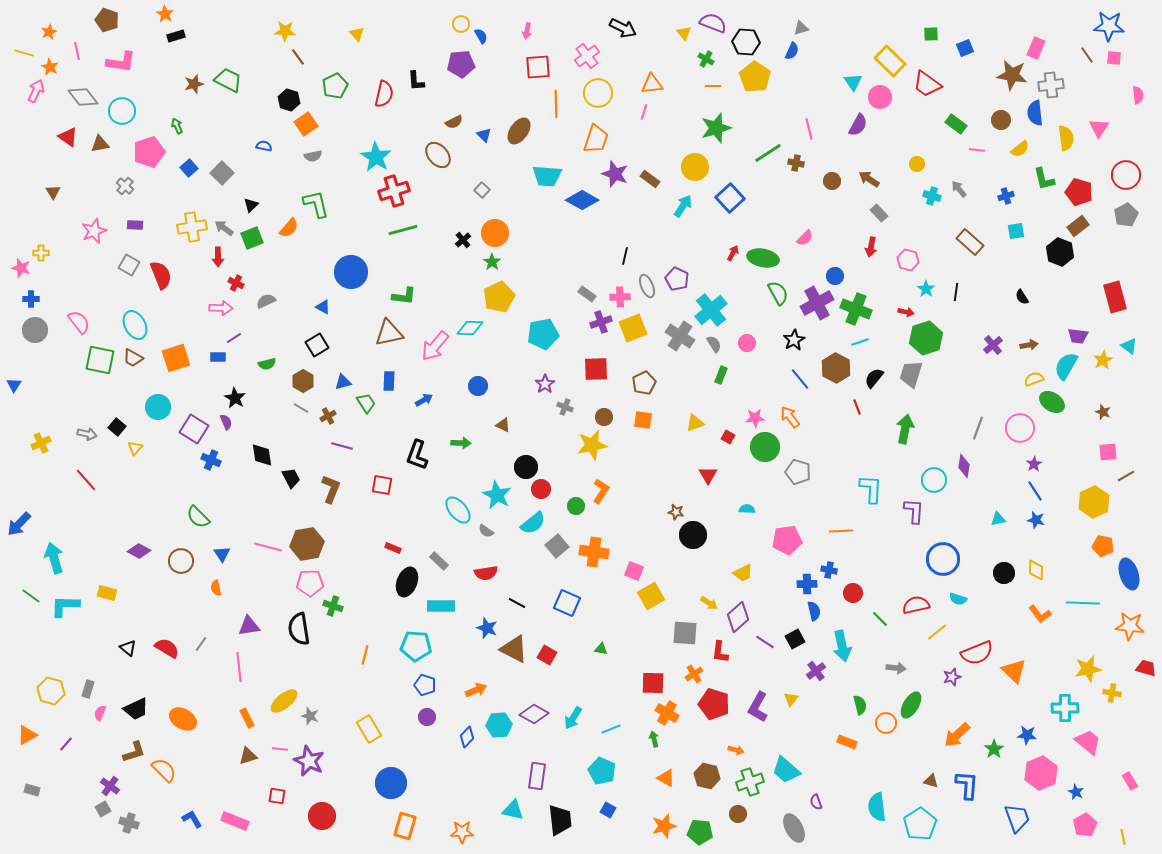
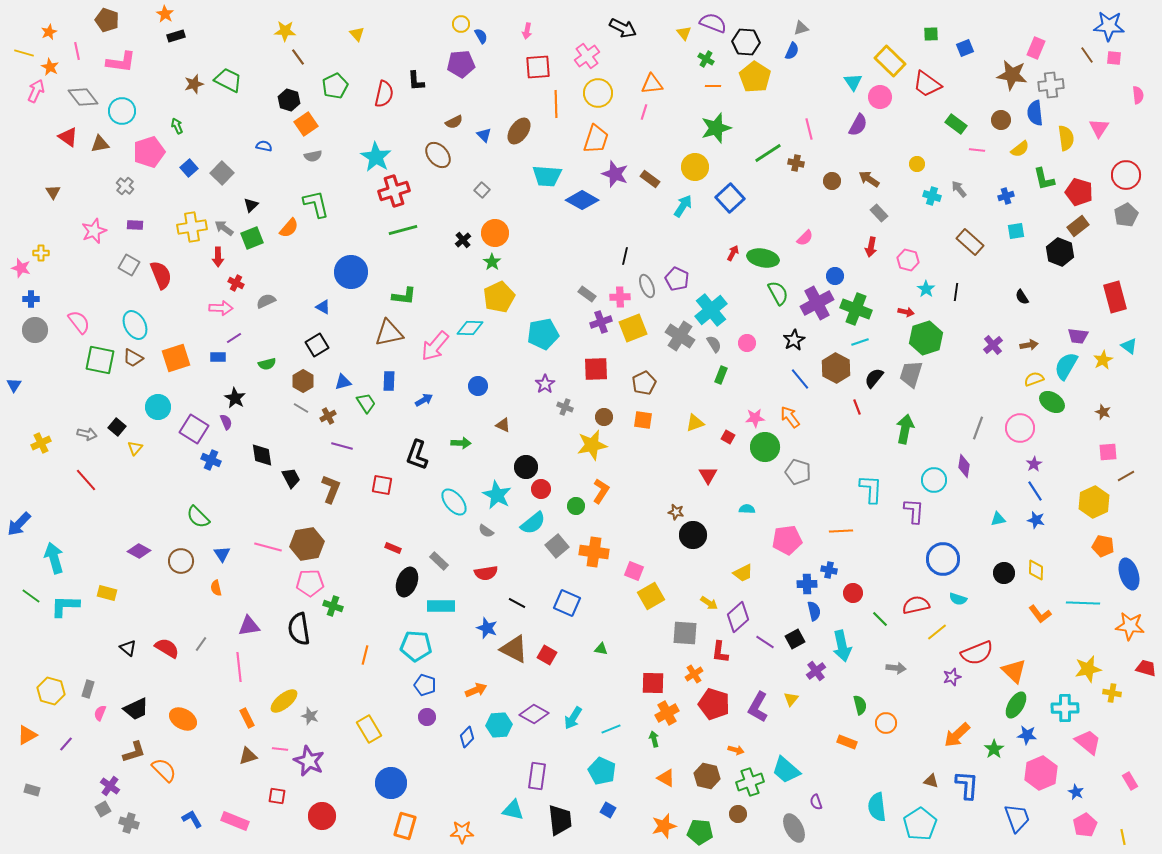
cyan ellipse at (458, 510): moved 4 px left, 8 px up
green ellipse at (911, 705): moved 105 px right
orange cross at (667, 713): rotated 30 degrees clockwise
